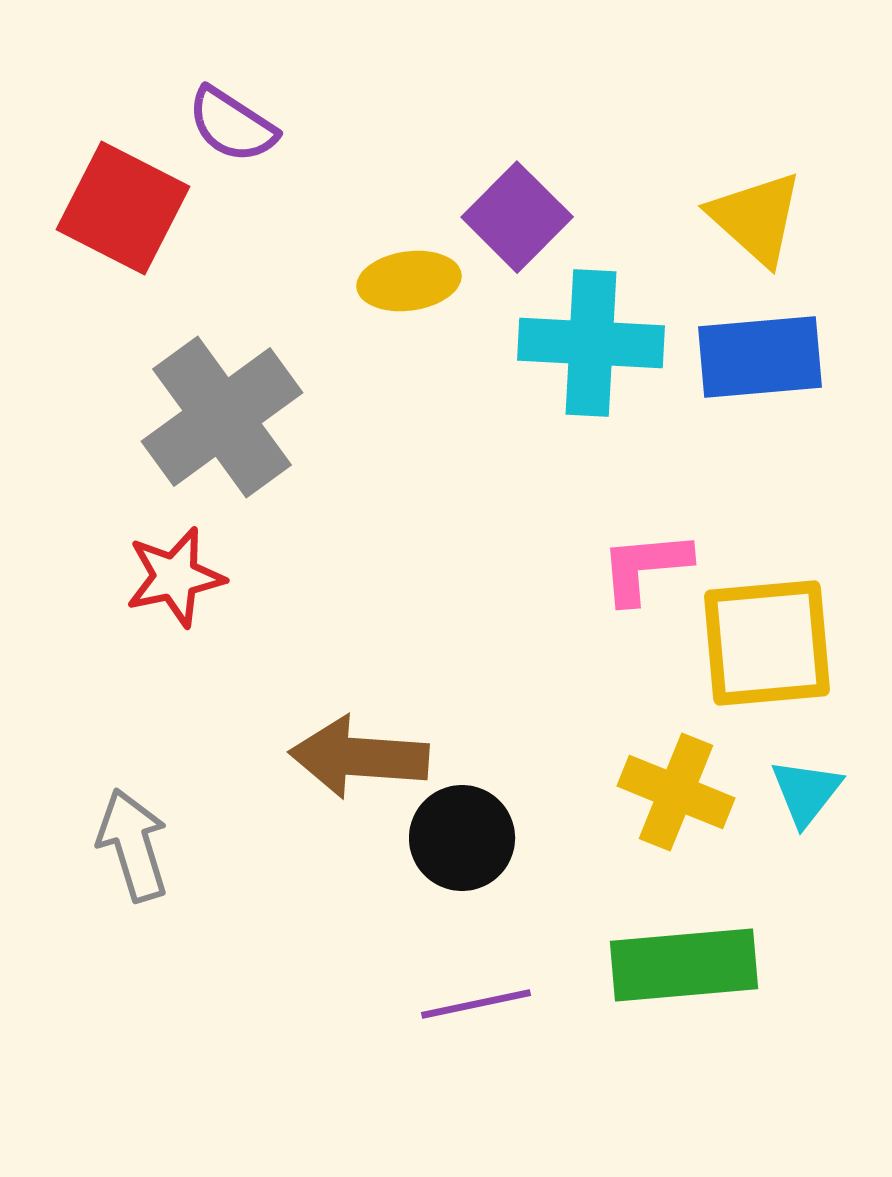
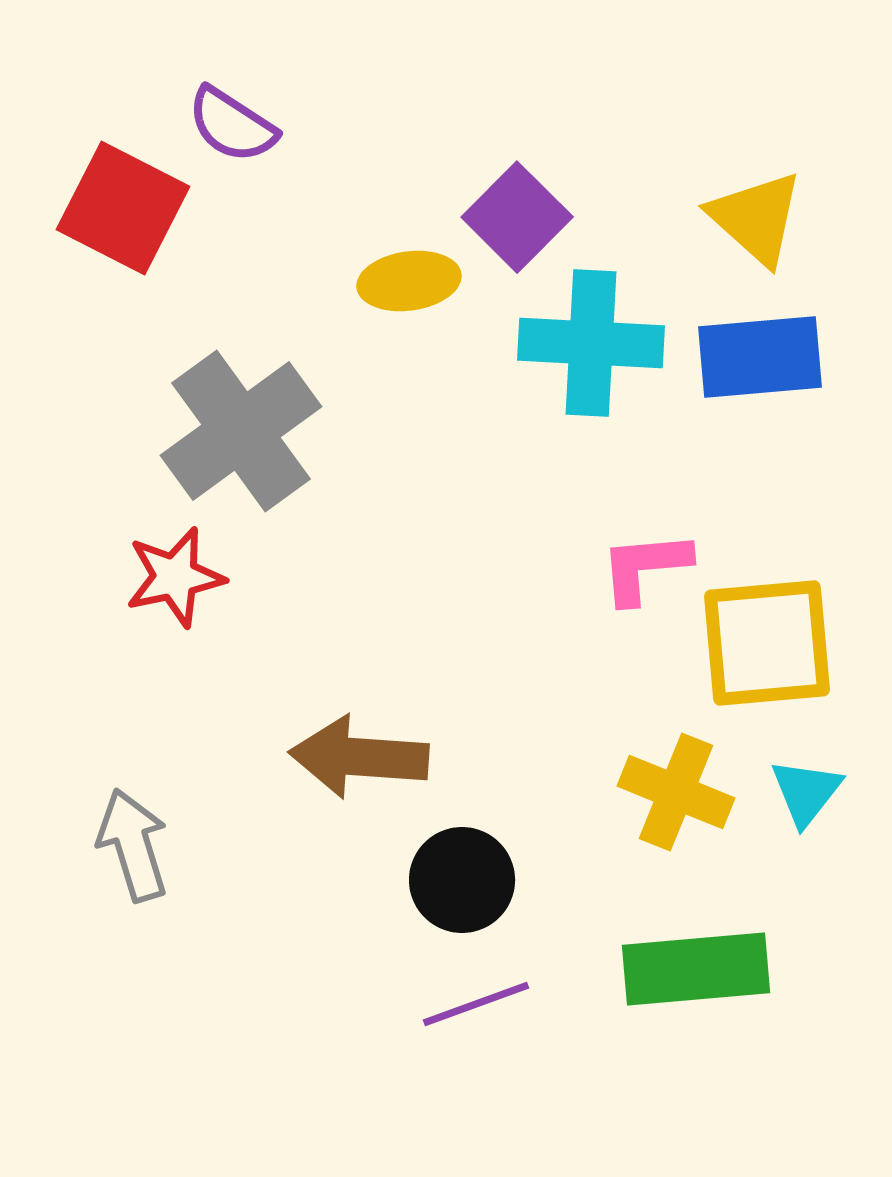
gray cross: moved 19 px right, 14 px down
black circle: moved 42 px down
green rectangle: moved 12 px right, 4 px down
purple line: rotated 8 degrees counterclockwise
